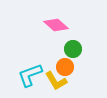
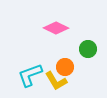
pink diamond: moved 3 px down; rotated 15 degrees counterclockwise
green circle: moved 15 px right
